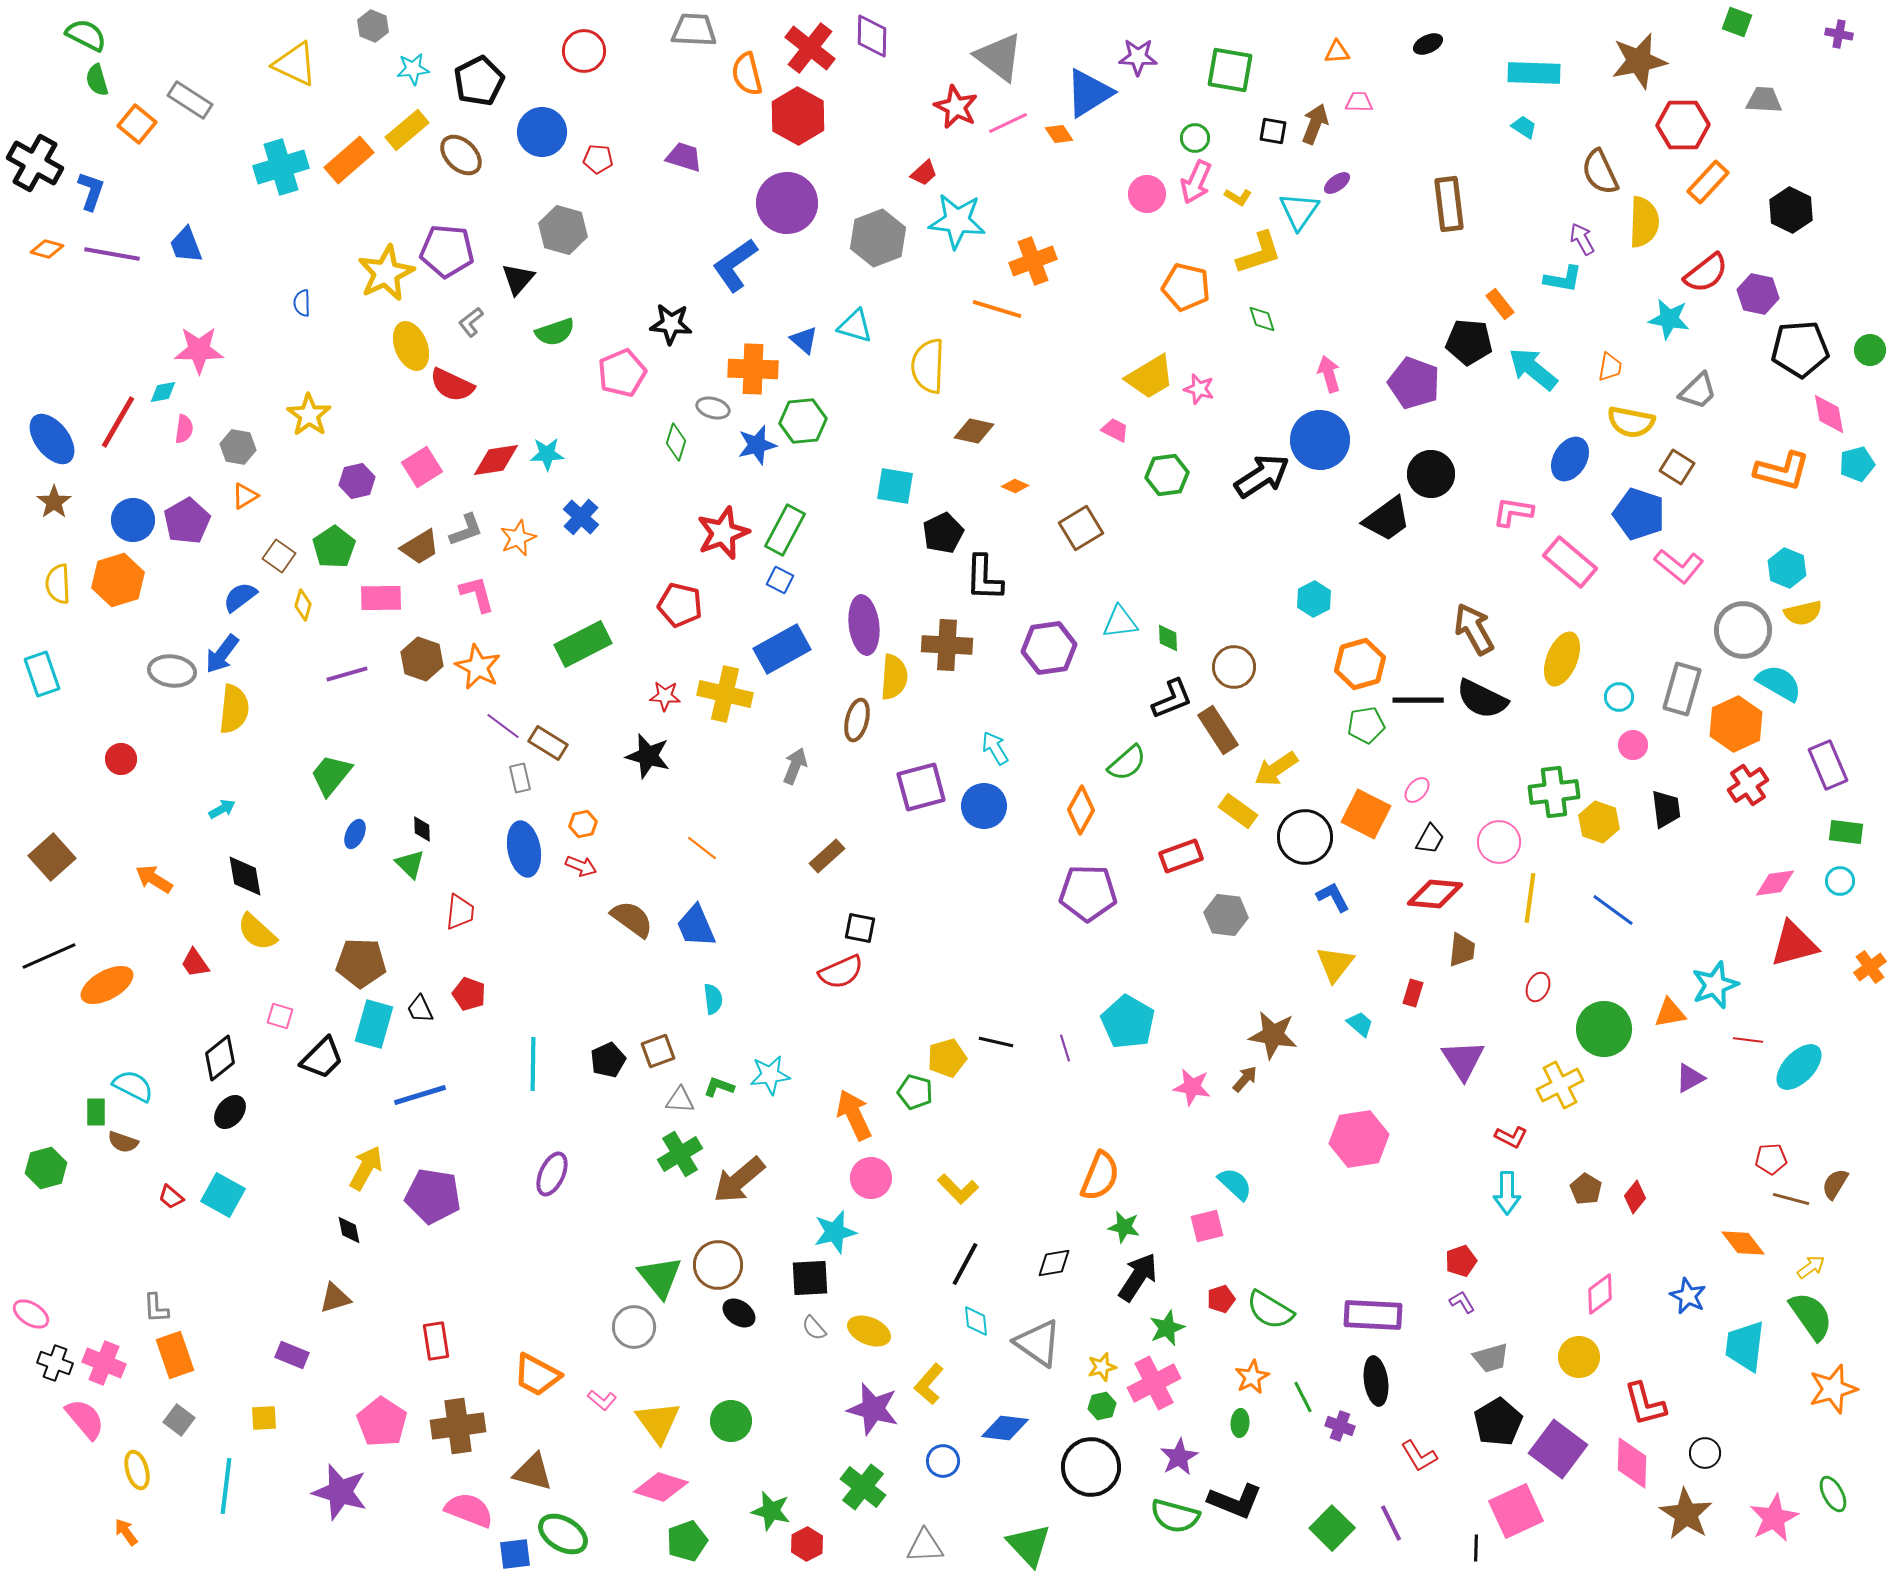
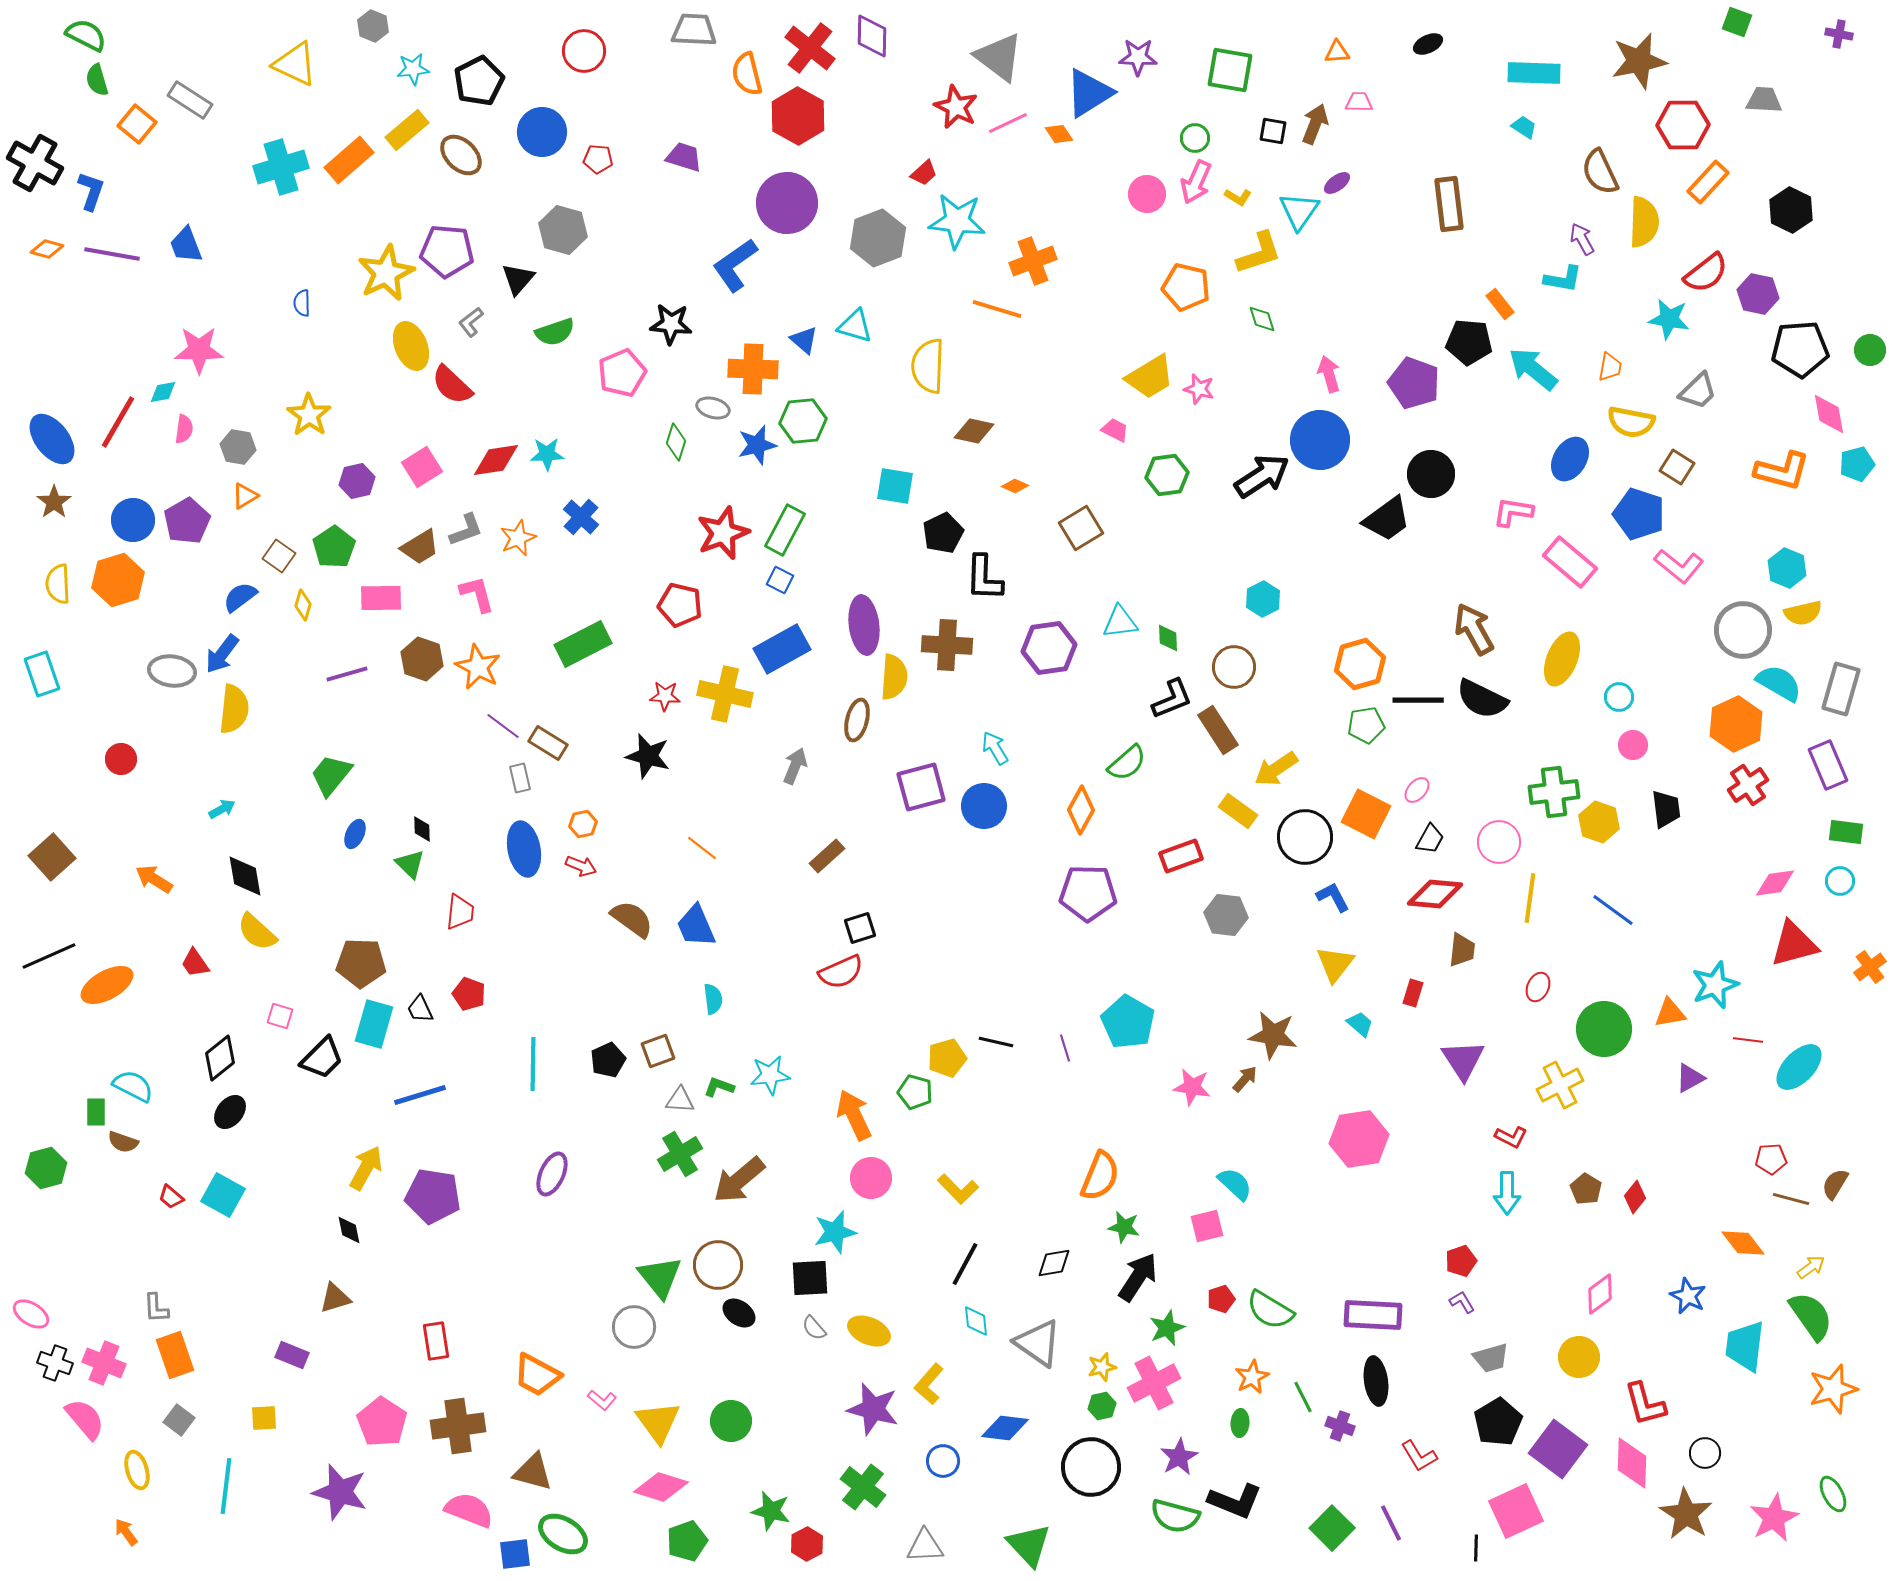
red semicircle at (452, 385): rotated 18 degrees clockwise
cyan hexagon at (1314, 599): moved 51 px left
gray rectangle at (1682, 689): moved 159 px right
black square at (860, 928): rotated 28 degrees counterclockwise
